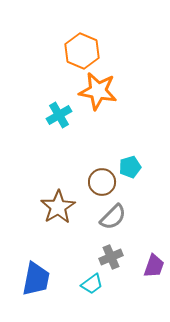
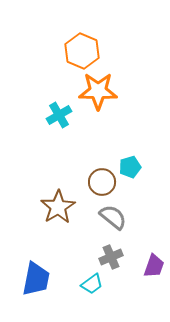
orange star: rotated 9 degrees counterclockwise
gray semicircle: rotated 96 degrees counterclockwise
